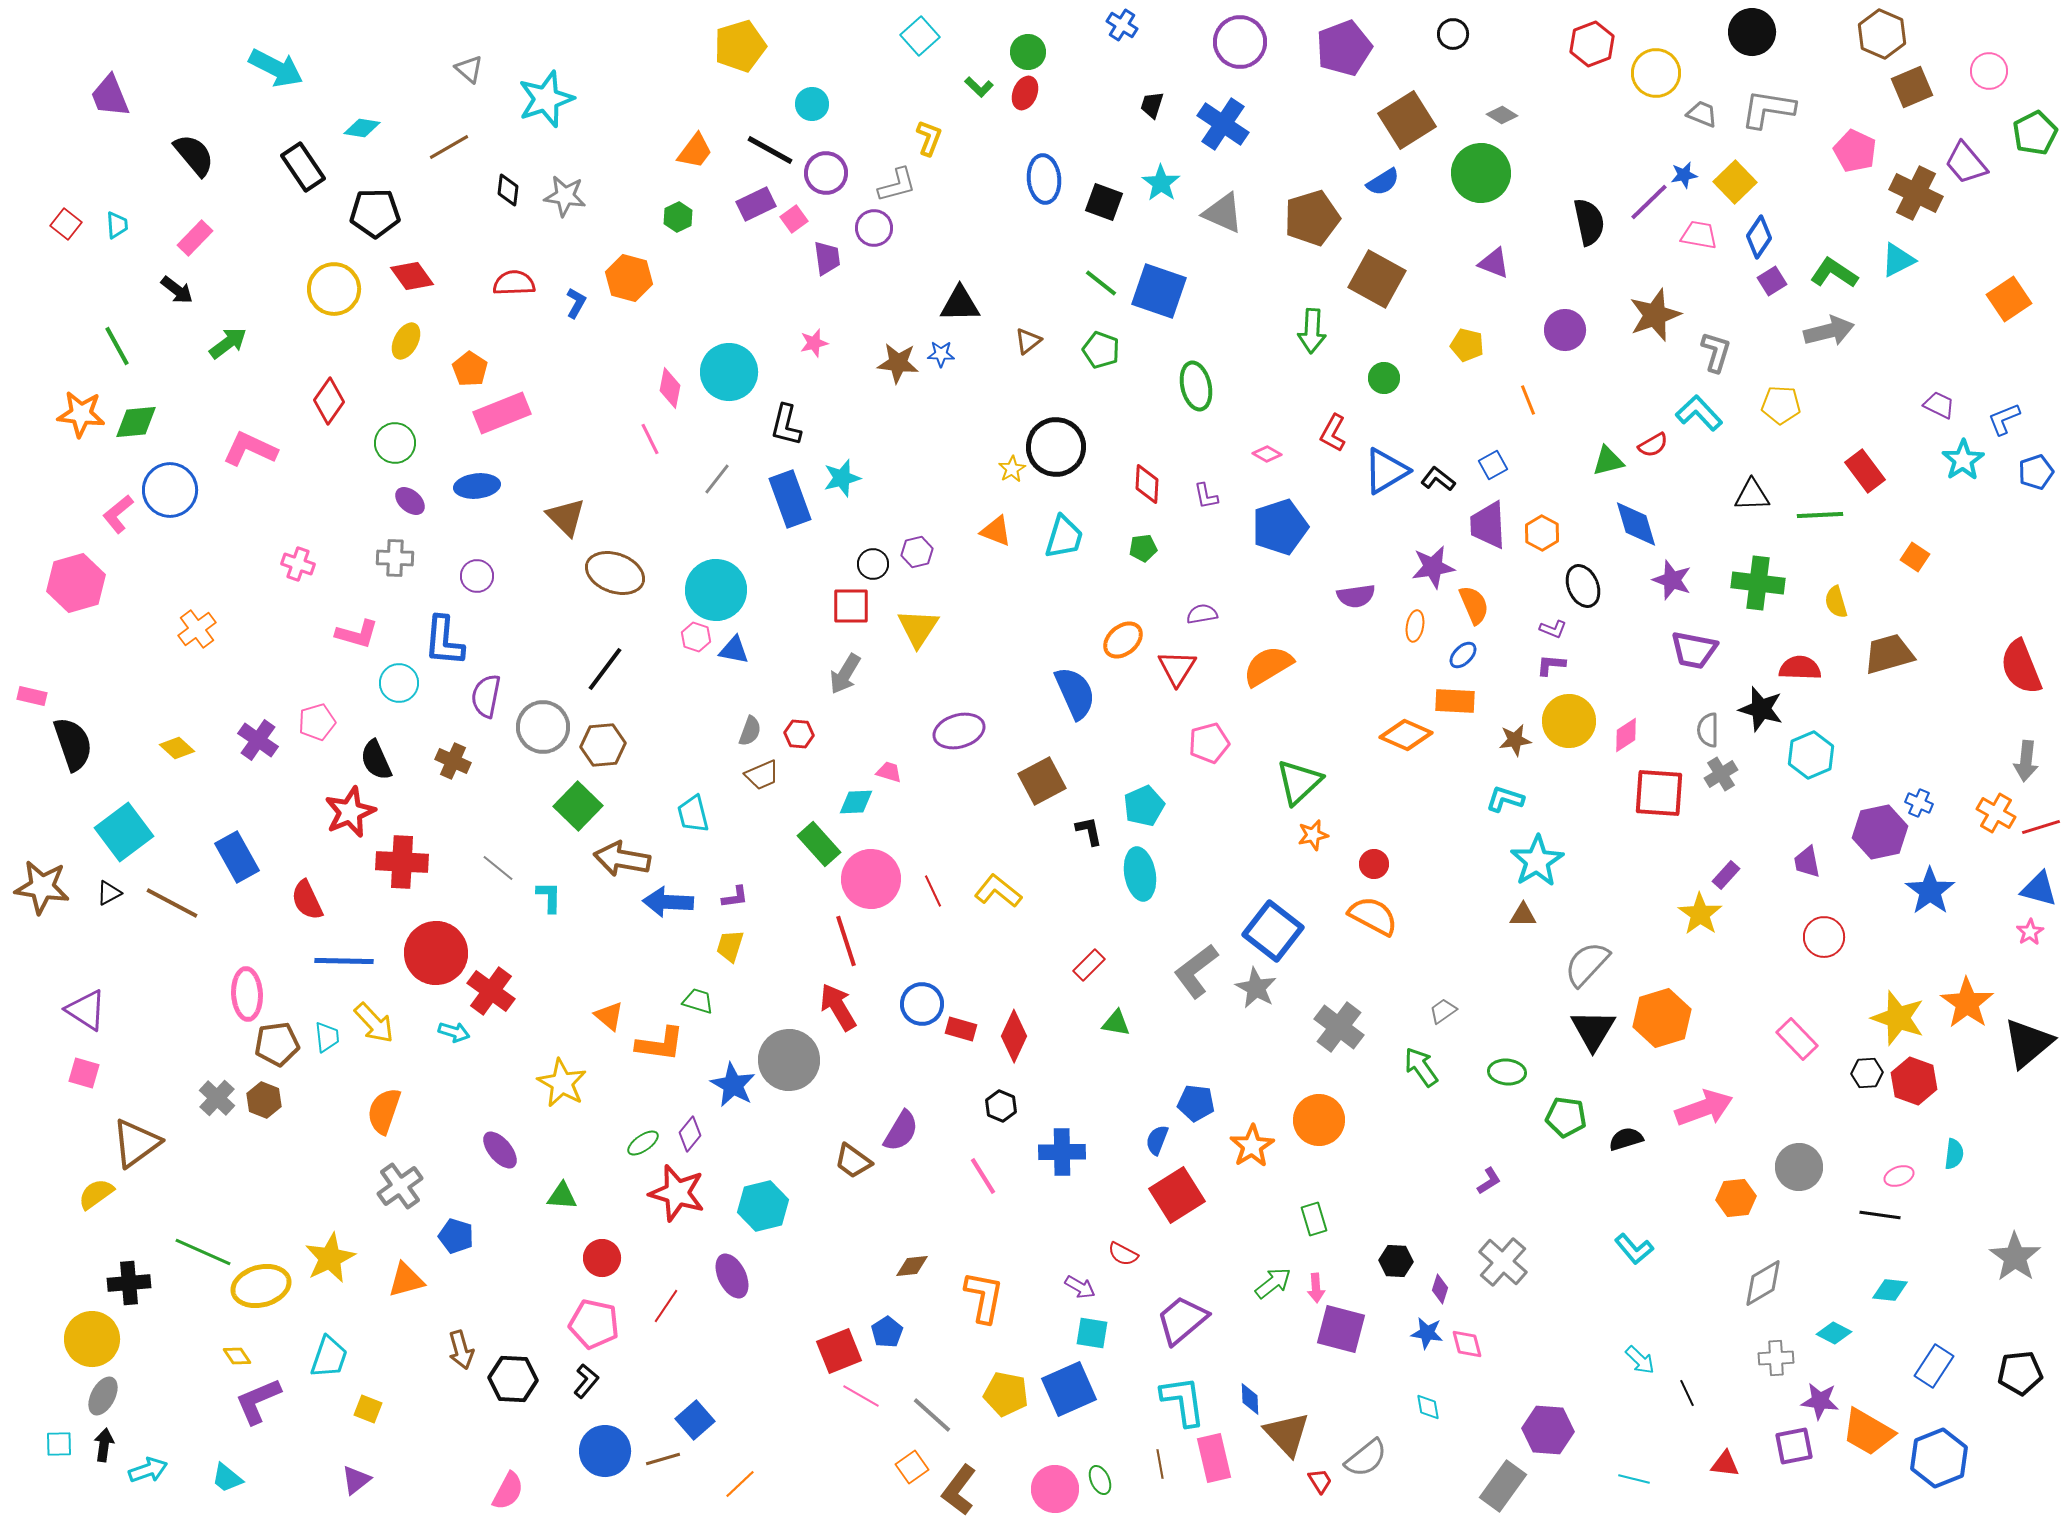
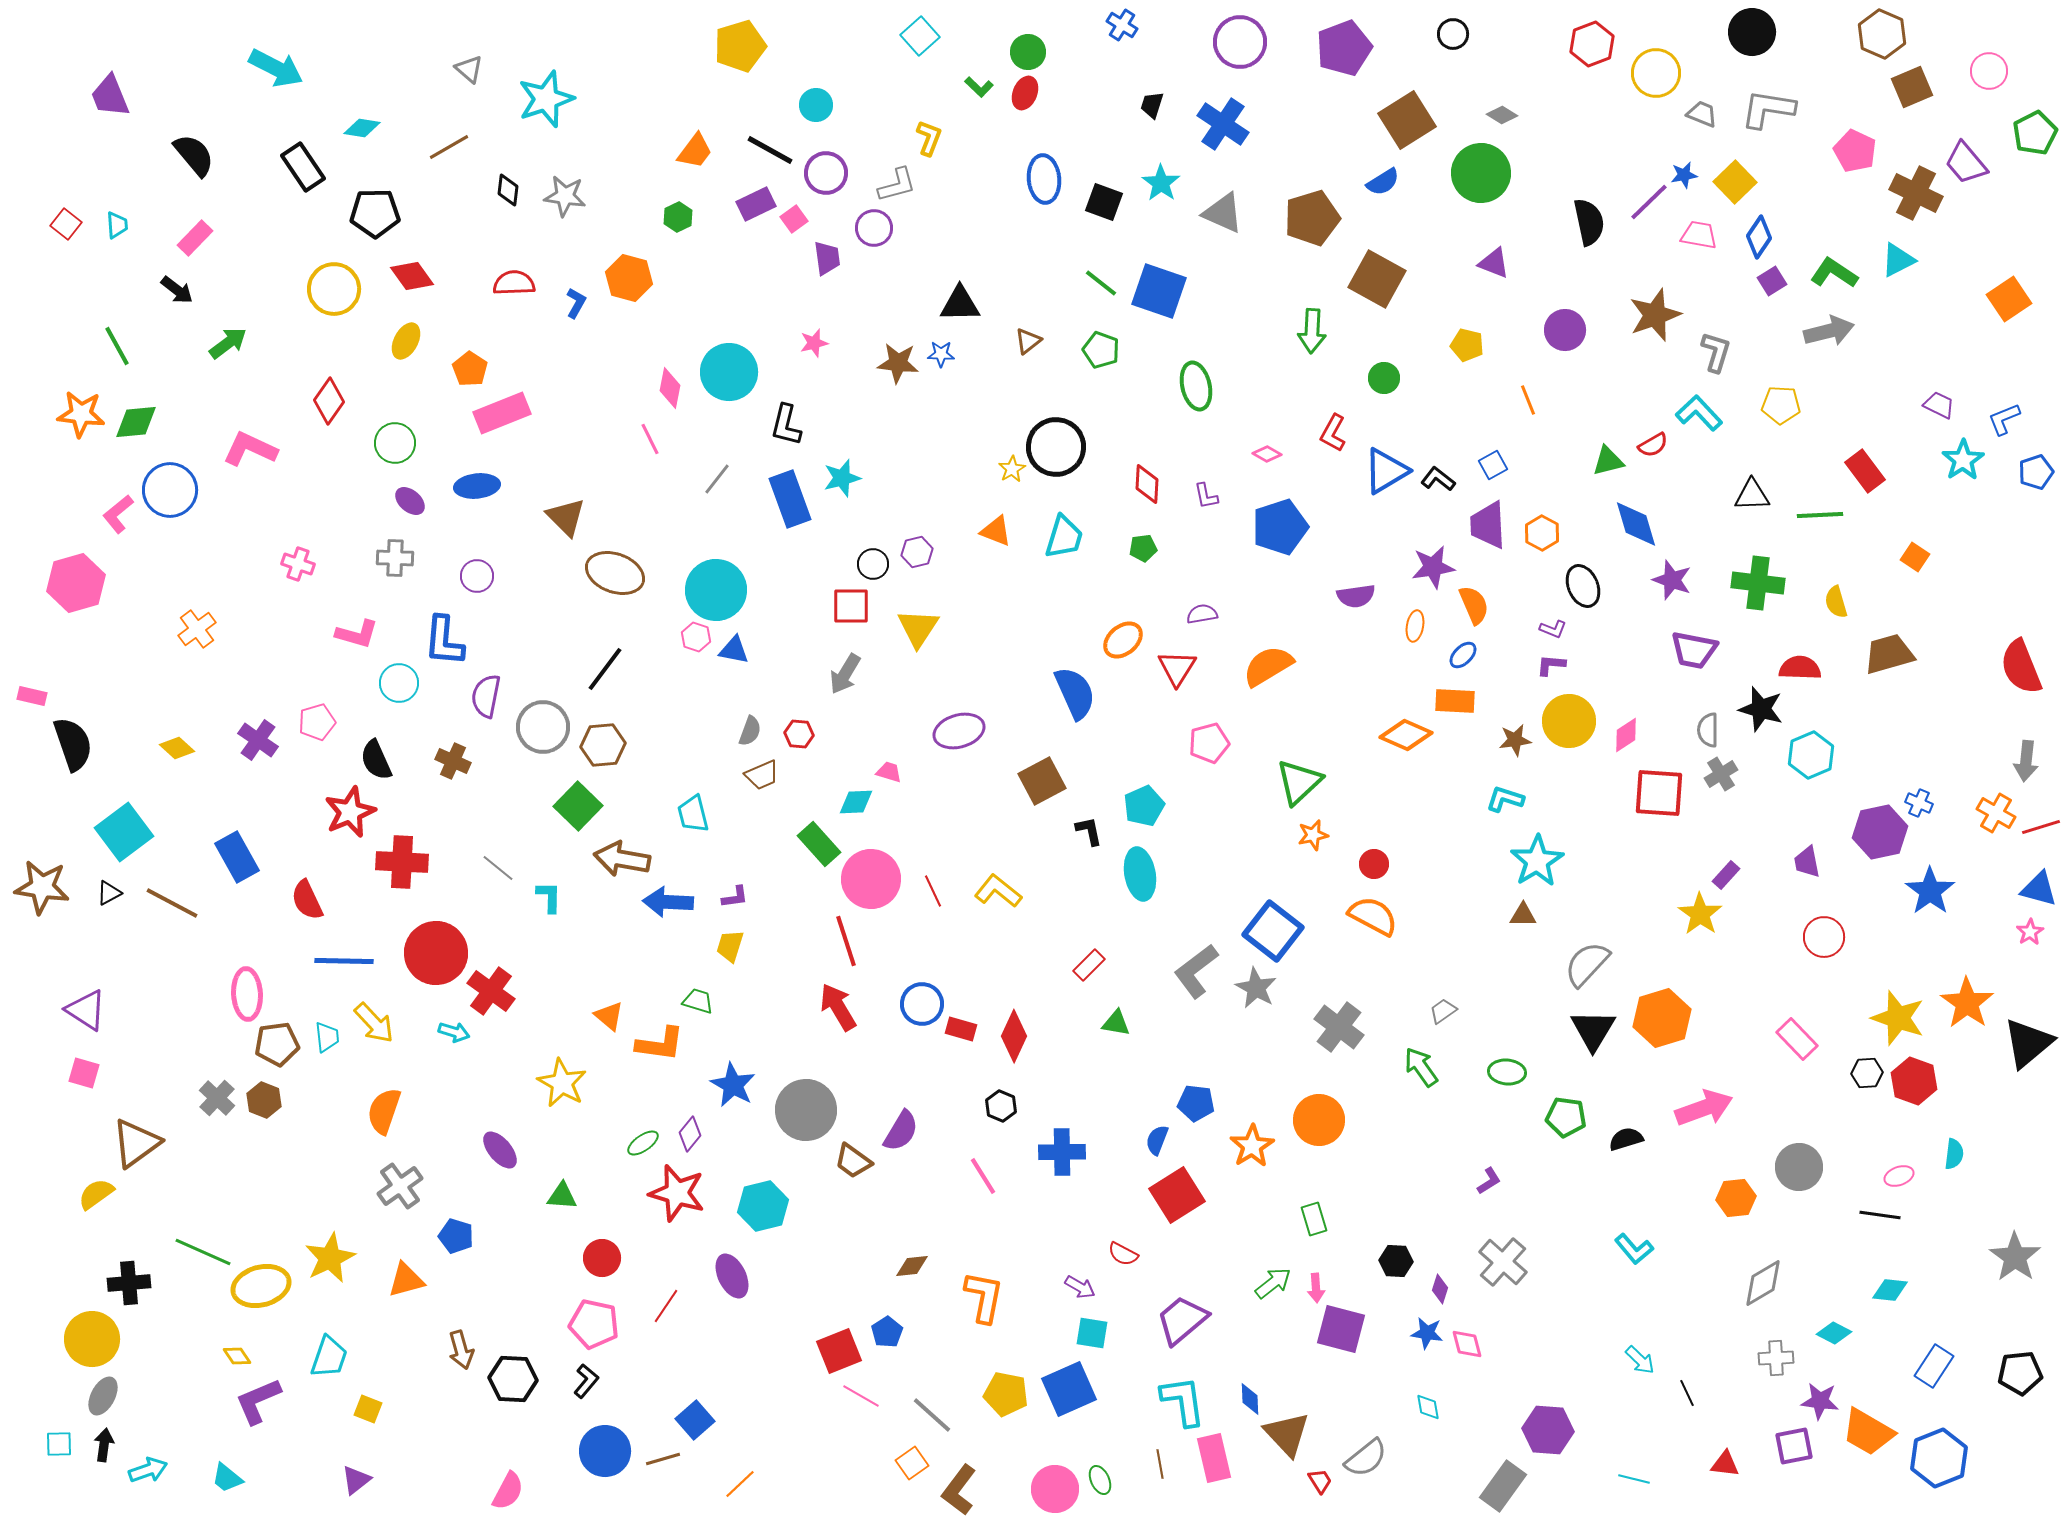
cyan circle at (812, 104): moved 4 px right, 1 px down
gray circle at (789, 1060): moved 17 px right, 50 px down
orange square at (912, 1467): moved 4 px up
